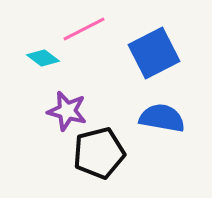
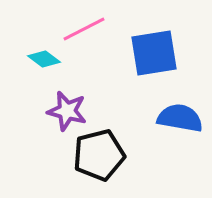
blue square: rotated 18 degrees clockwise
cyan diamond: moved 1 px right, 1 px down
blue semicircle: moved 18 px right
black pentagon: moved 2 px down
